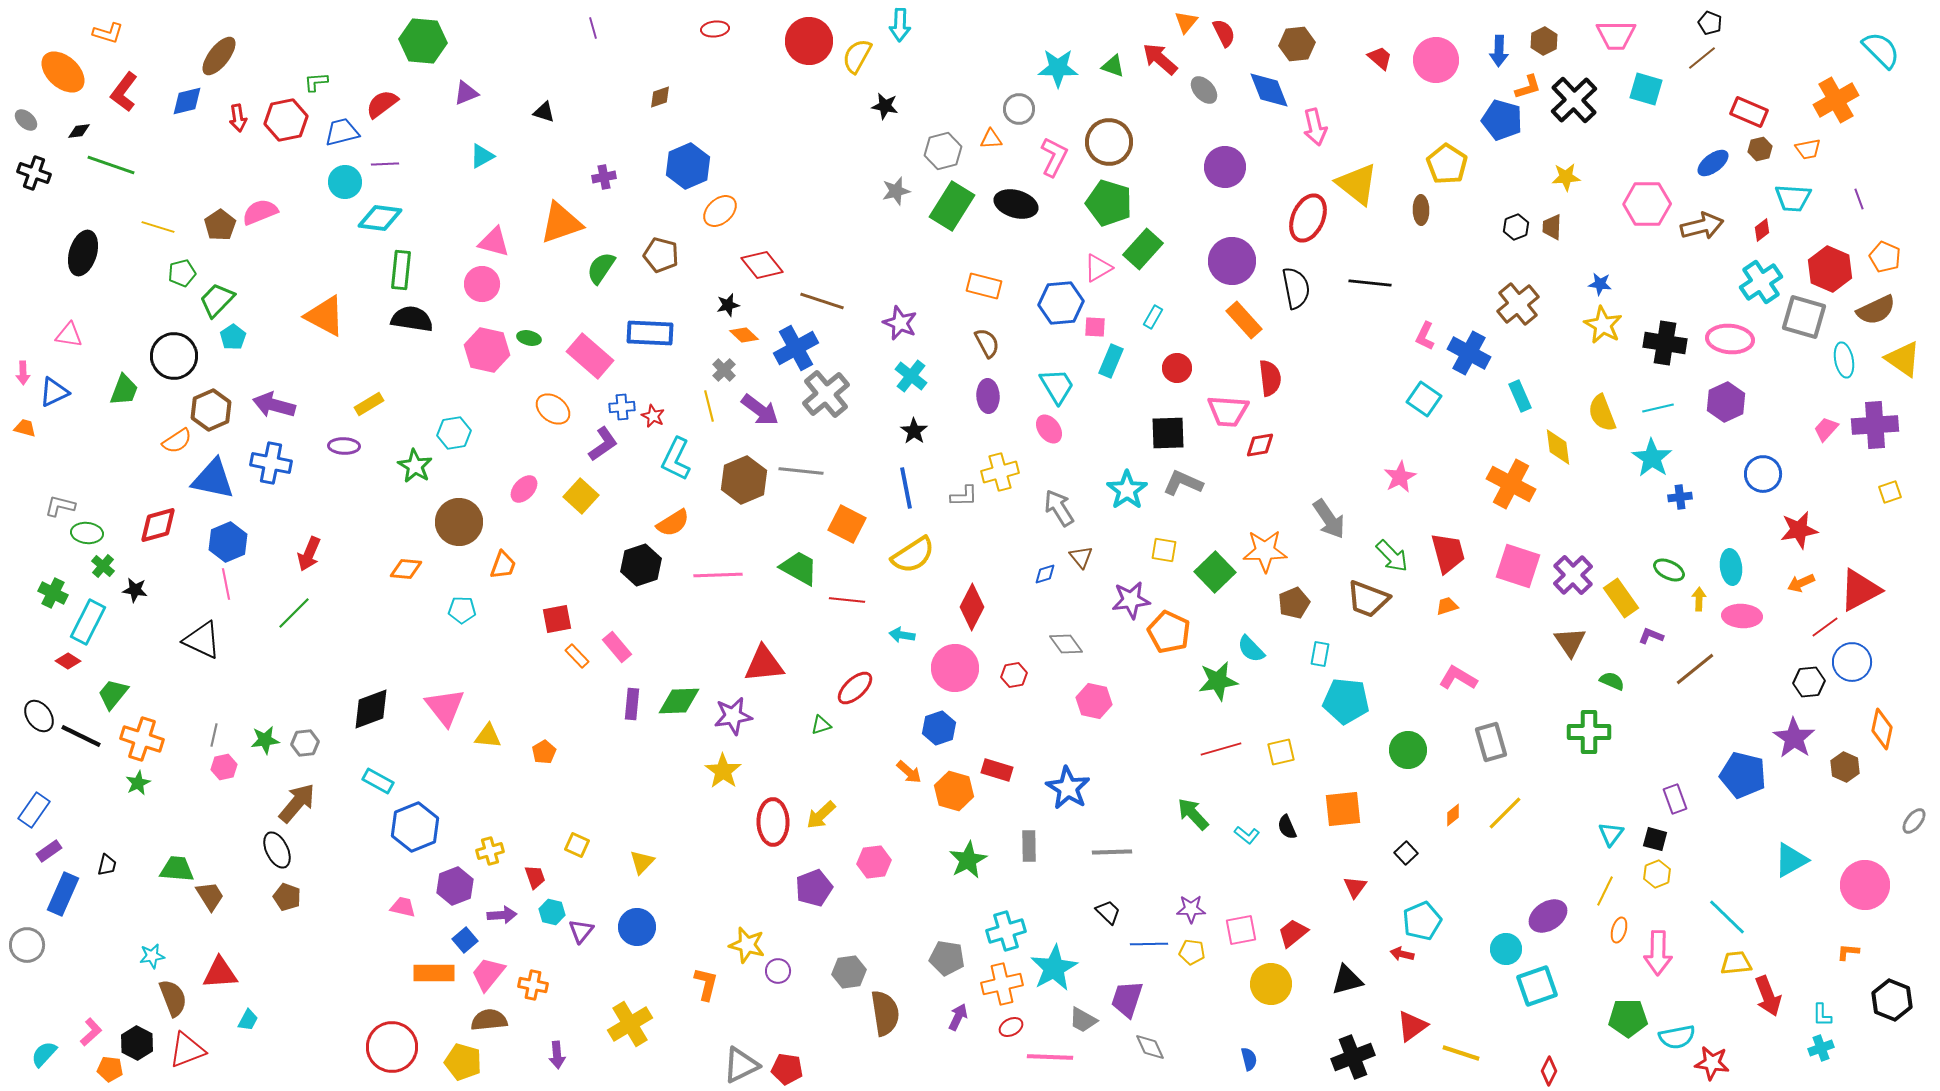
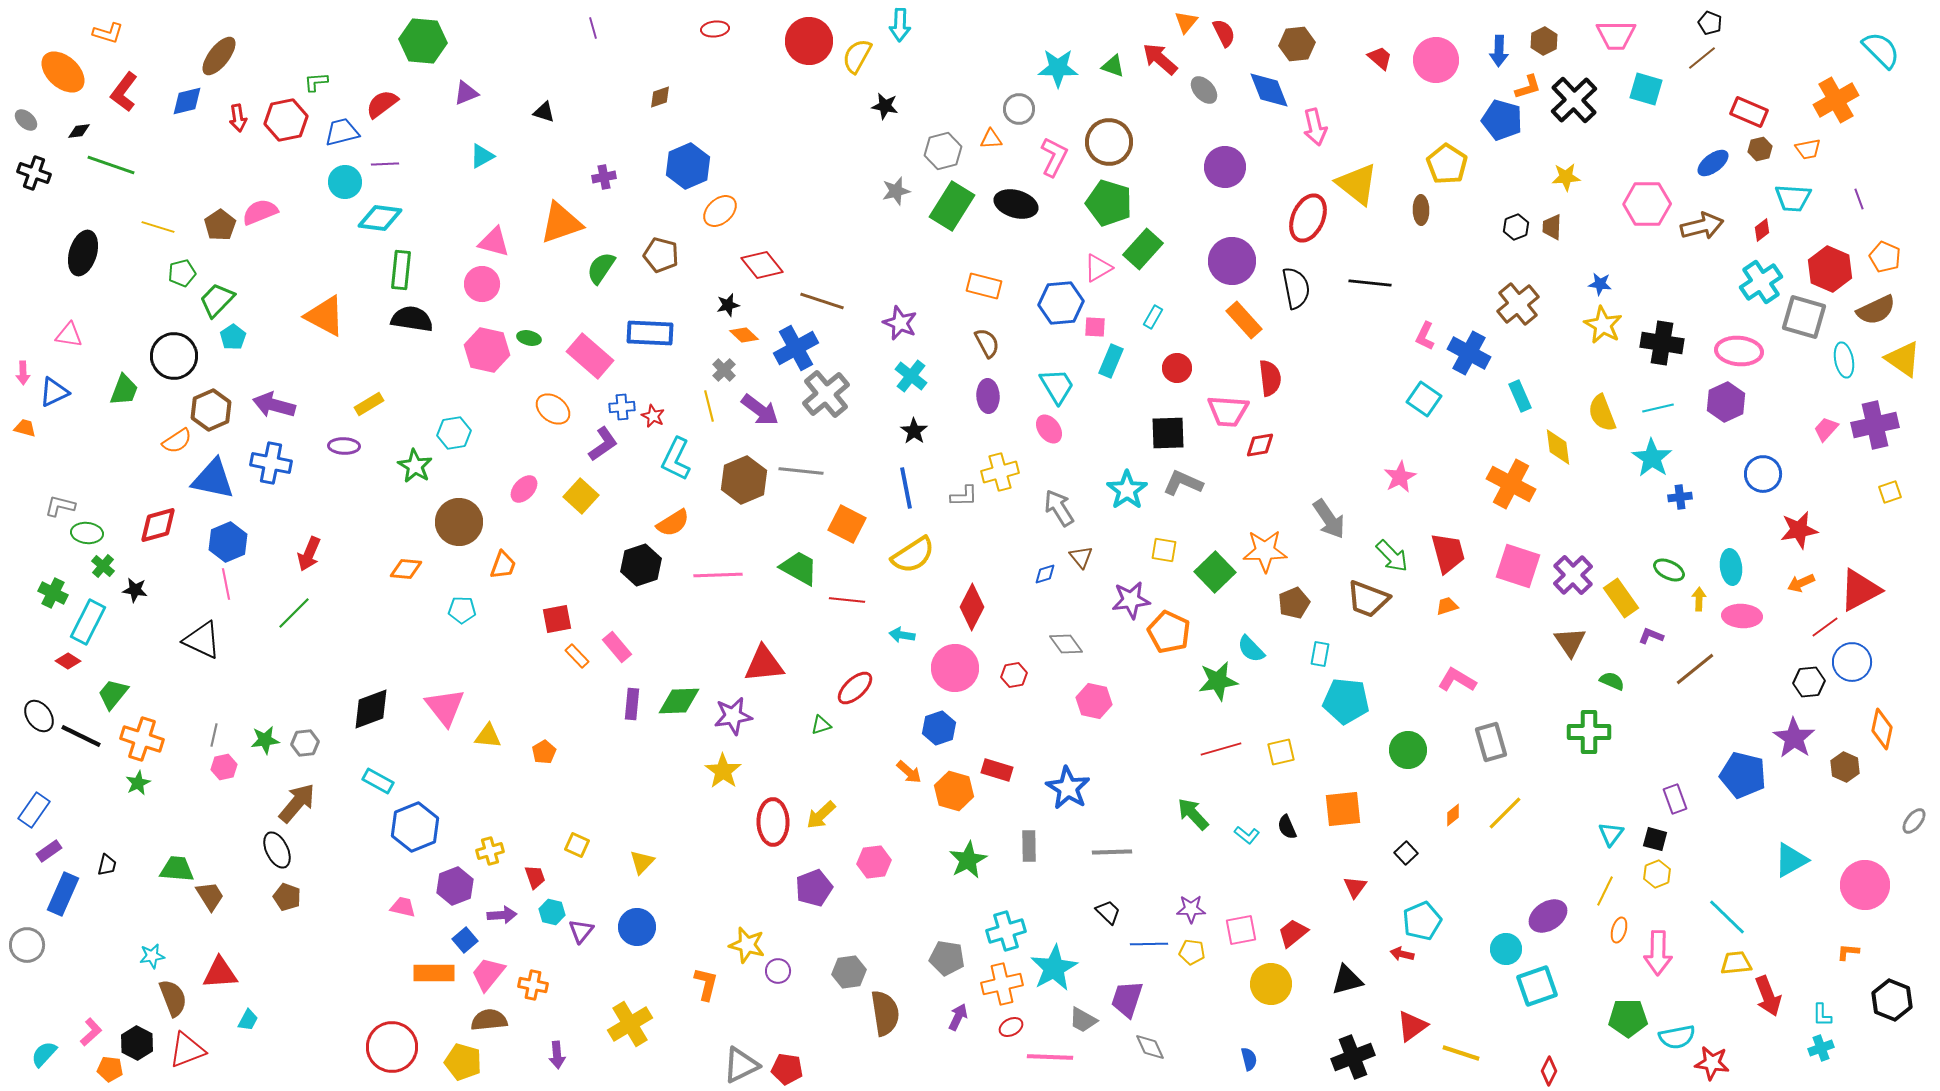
pink ellipse at (1730, 339): moved 9 px right, 12 px down
black cross at (1665, 343): moved 3 px left
purple cross at (1875, 425): rotated 9 degrees counterclockwise
pink L-shape at (1458, 678): moved 1 px left, 2 px down
